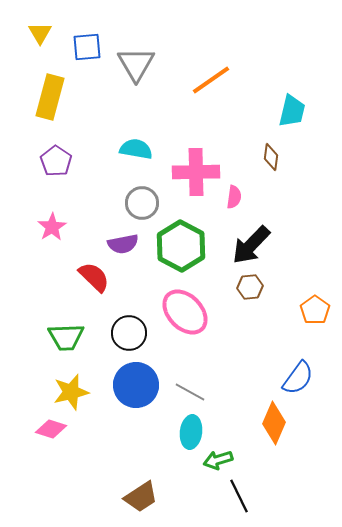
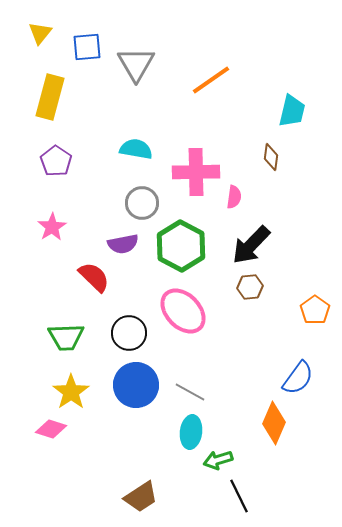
yellow triangle: rotated 10 degrees clockwise
pink ellipse: moved 2 px left, 1 px up
yellow star: rotated 21 degrees counterclockwise
